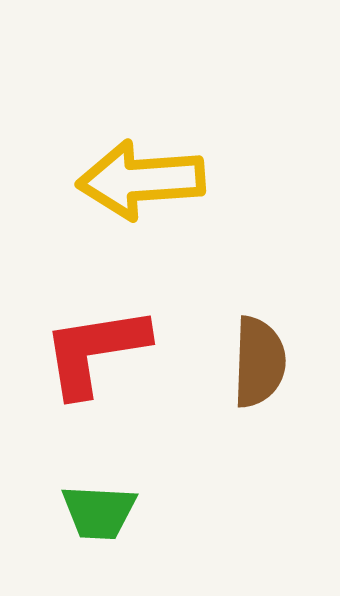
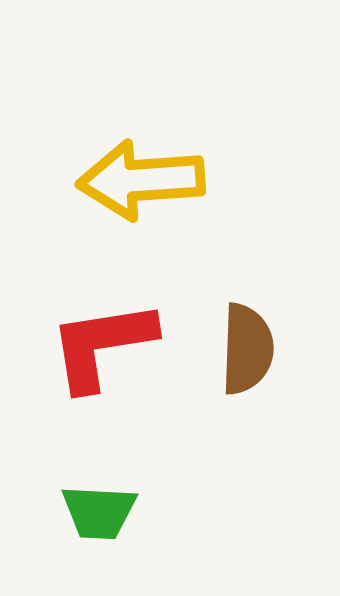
red L-shape: moved 7 px right, 6 px up
brown semicircle: moved 12 px left, 13 px up
